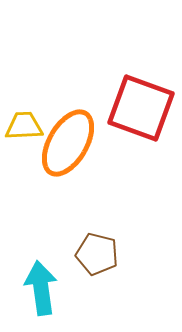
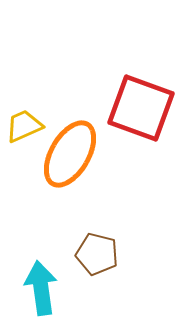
yellow trapezoid: rotated 21 degrees counterclockwise
orange ellipse: moved 2 px right, 11 px down
